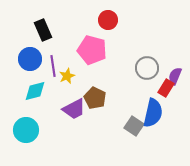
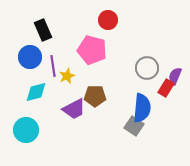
blue circle: moved 2 px up
cyan diamond: moved 1 px right, 1 px down
brown pentagon: moved 2 px up; rotated 25 degrees counterclockwise
blue semicircle: moved 11 px left, 5 px up; rotated 8 degrees counterclockwise
